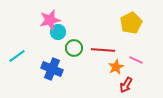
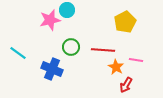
yellow pentagon: moved 6 px left, 1 px up
cyan circle: moved 9 px right, 22 px up
green circle: moved 3 px left, 1 px up
cyan line: moved 1 px right, 3 px up; rotated 72 degrees clockwise
pink line: rotated 16 degrees counterclockwise
orange star: rotated 14 degrees counterclockwise
